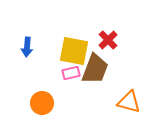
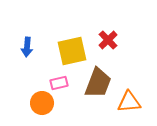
yellow square: moved 2 px left; rotated 24 degrees counterclockwise
brown trapezoid: moved 3 px right, 14 px down
pink rectangle: moved 12 px left, 10 px down
orange triangle: rotated 20 degrees counterclockwise
